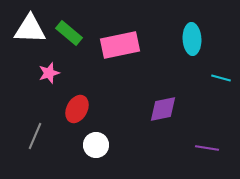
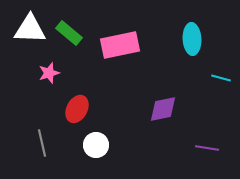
gray line: moved 7 px right, 7 px down; rotated 36 degrees counterclockwise
